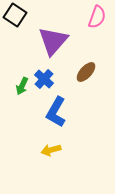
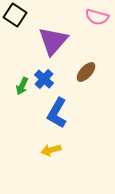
pink semicircle: rotated 85 degrees clockwise
blue L-shape: moved 1 px right, 1 px down
